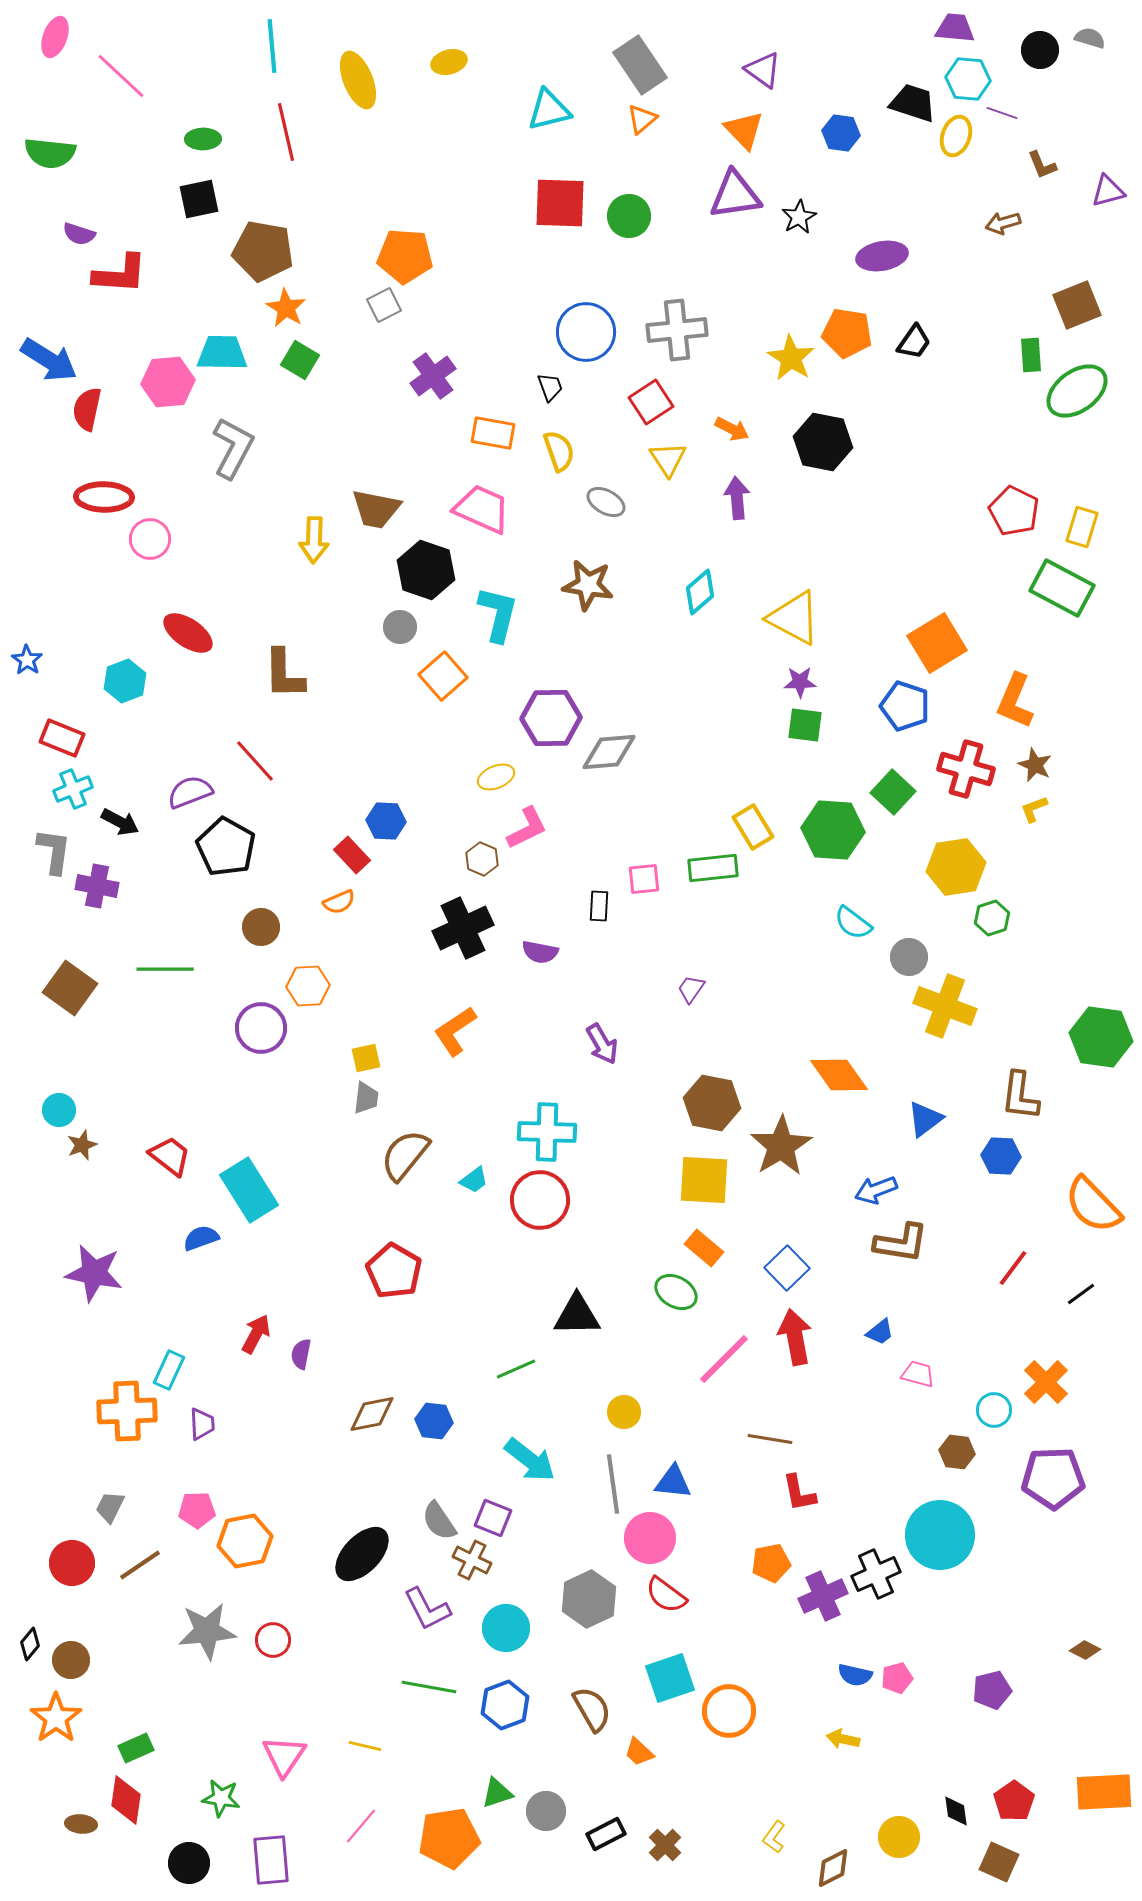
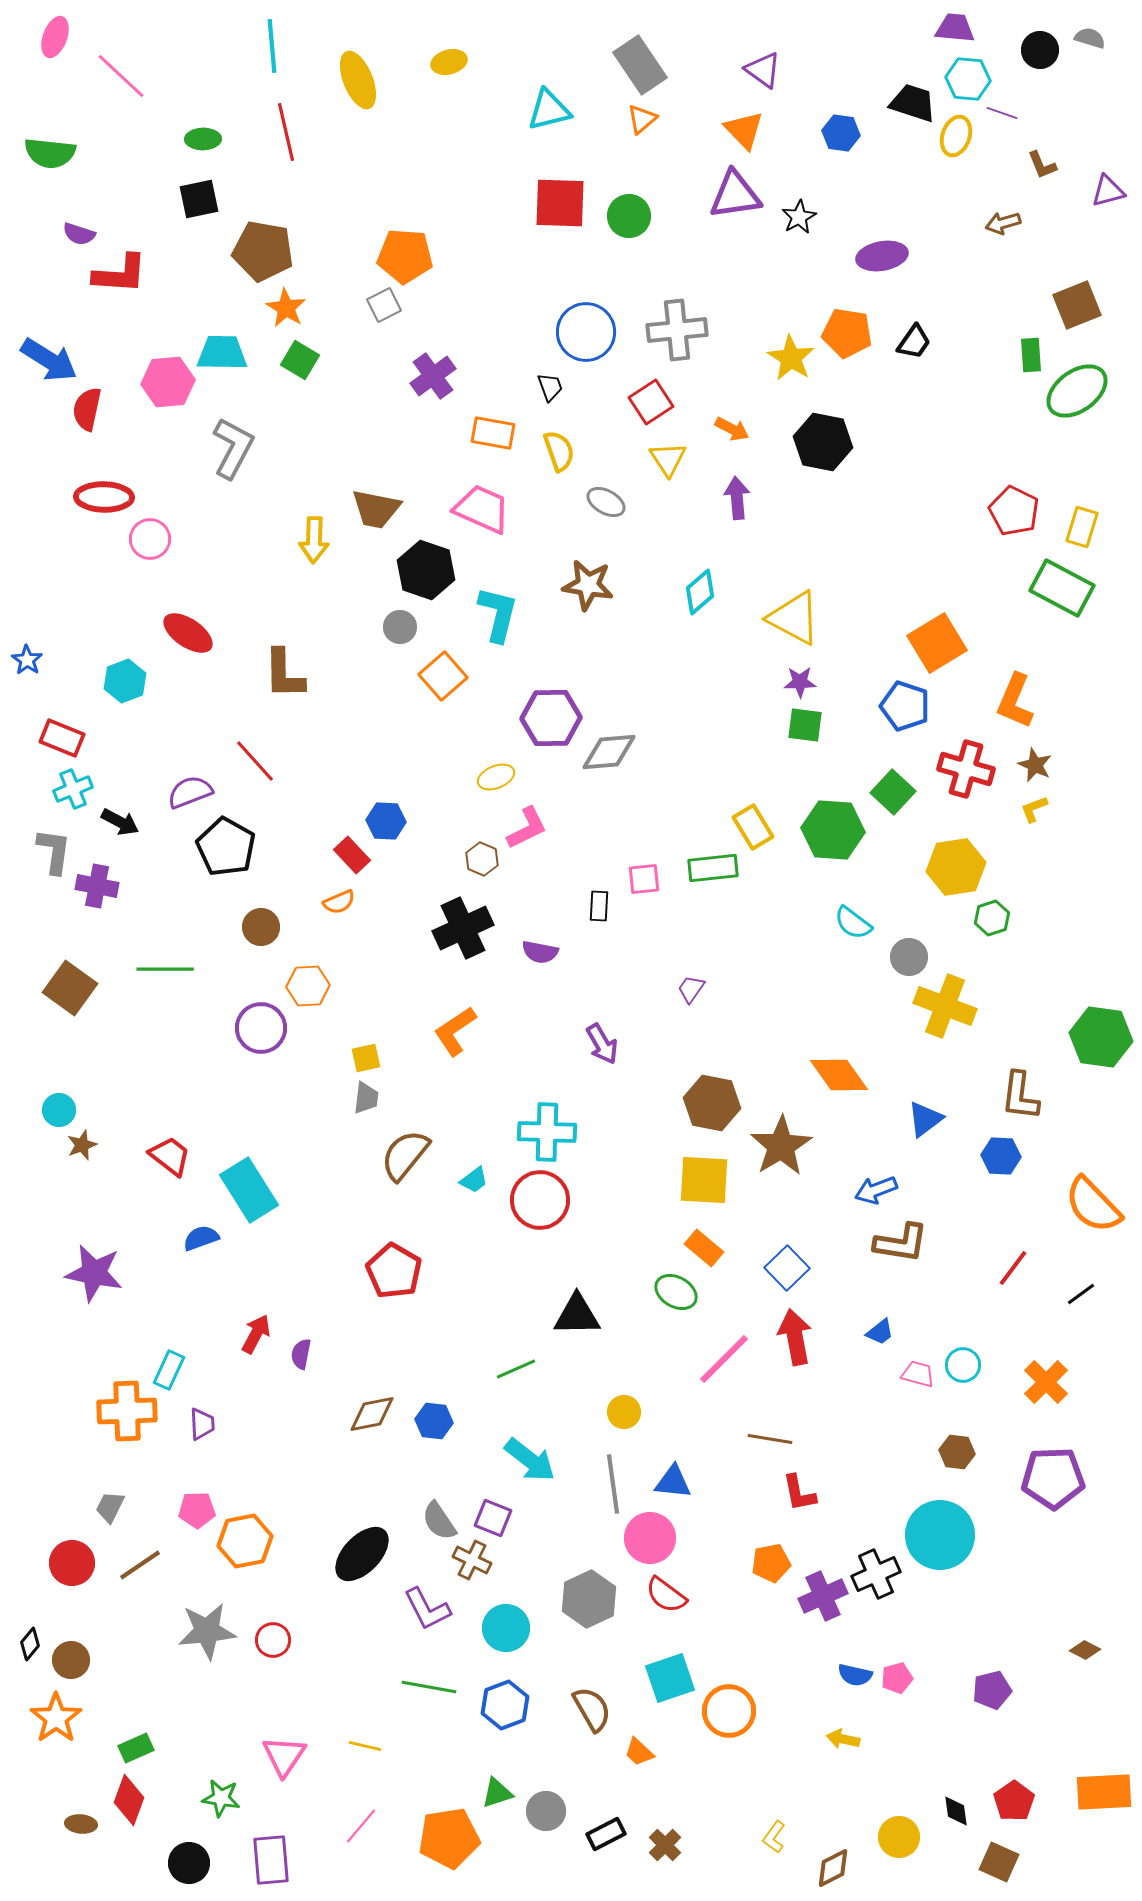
cyan circle at (994, 1410): moved 31 px left, 45 px up
red diamond at (126, 1800): moved 3 px right; rotated 12 degrees clockwise
